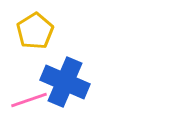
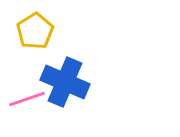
pink line: moved 2 px left, 1 px up
